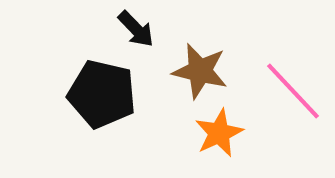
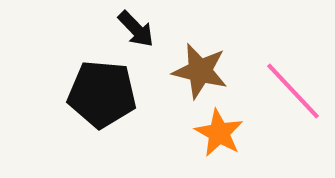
black pentagon: rotated 8 degrees counterclockwise
orange star: rotated 18 degrees counterclockwise
